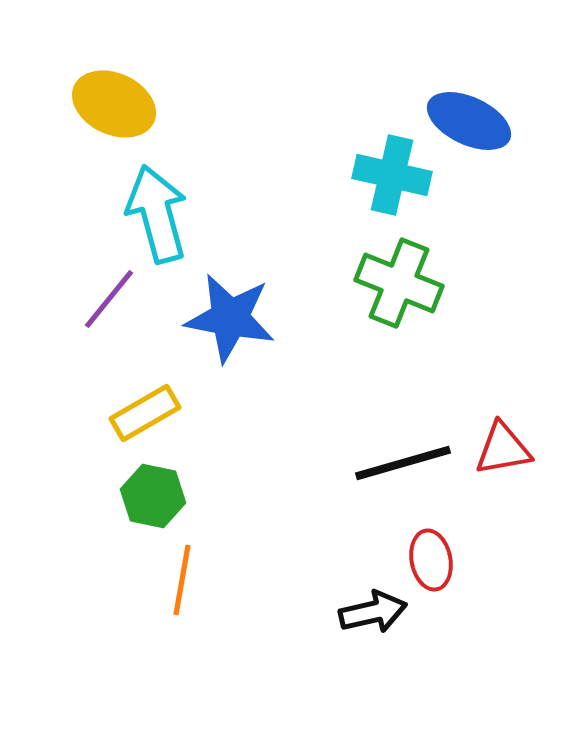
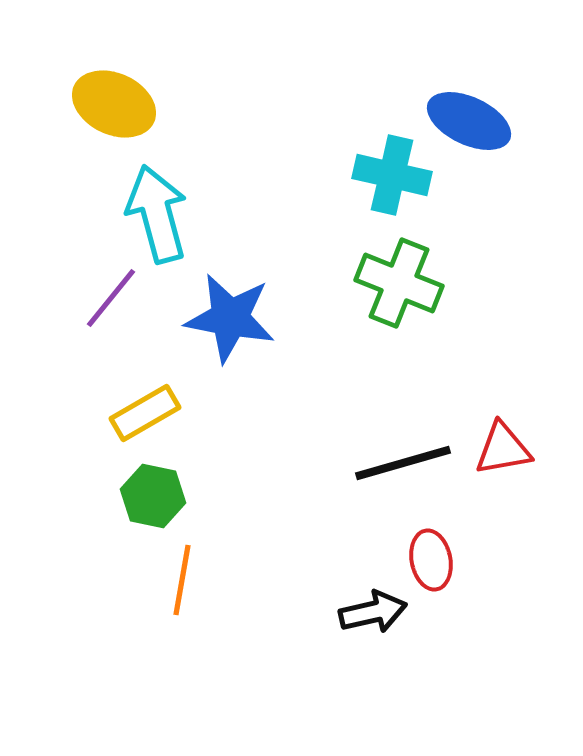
purple line: moved 2 px right, 1 px up
